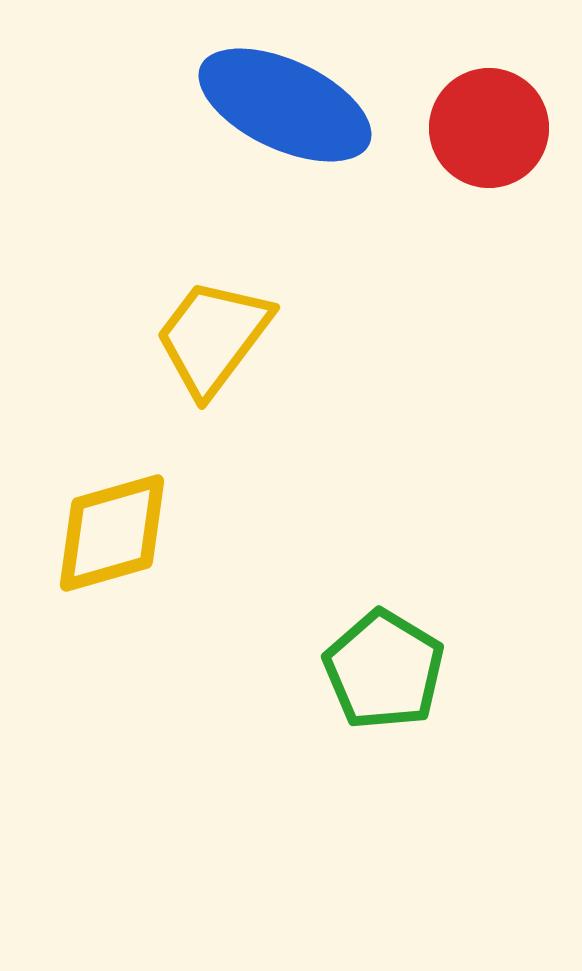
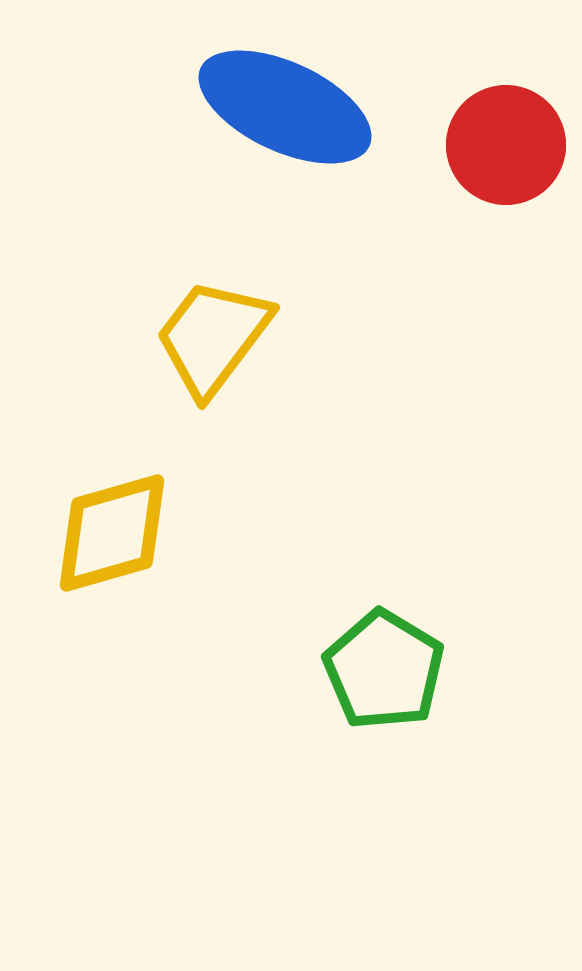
blue ellipse: moved 2 px down
red circle: moved 17 px right, 17 px down
